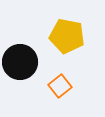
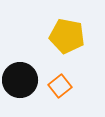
black circle: moved 18 px down
